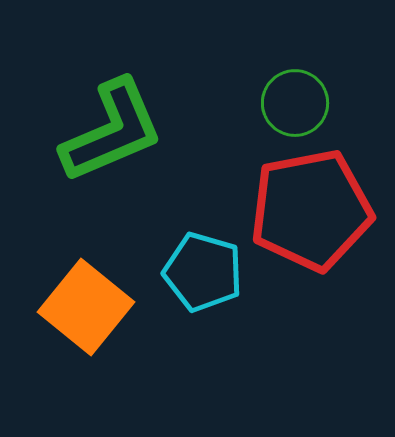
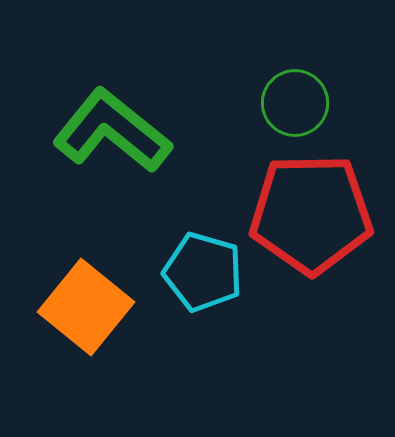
green L-shape: rotated 118 degrees counterclockwise
red pentagon: moved 4 px down; rotated 10 degrees clockwise
